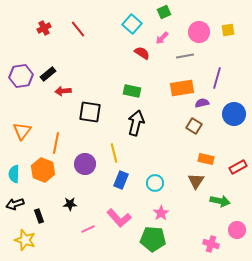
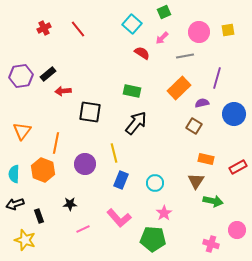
orange rectangle at (182, 88): moved 3 px left; rotated 35 degrees counterclockwise
black arrow at (136, 123): rotated 25 degrees clockwise
green arrow at (220, 201): moved 7 px left
pink star at (161, 213): moved 3 px right
pink line at (88, 229): moved 5 px left
